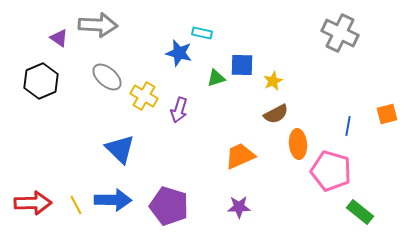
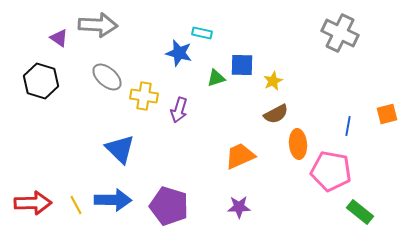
black hexagon: rotated 20 degrees counterclockwise
yellow cross: rotated 20 degrees counterclockwise
pink pentagon: rotated 6 degrees counterclockwise
